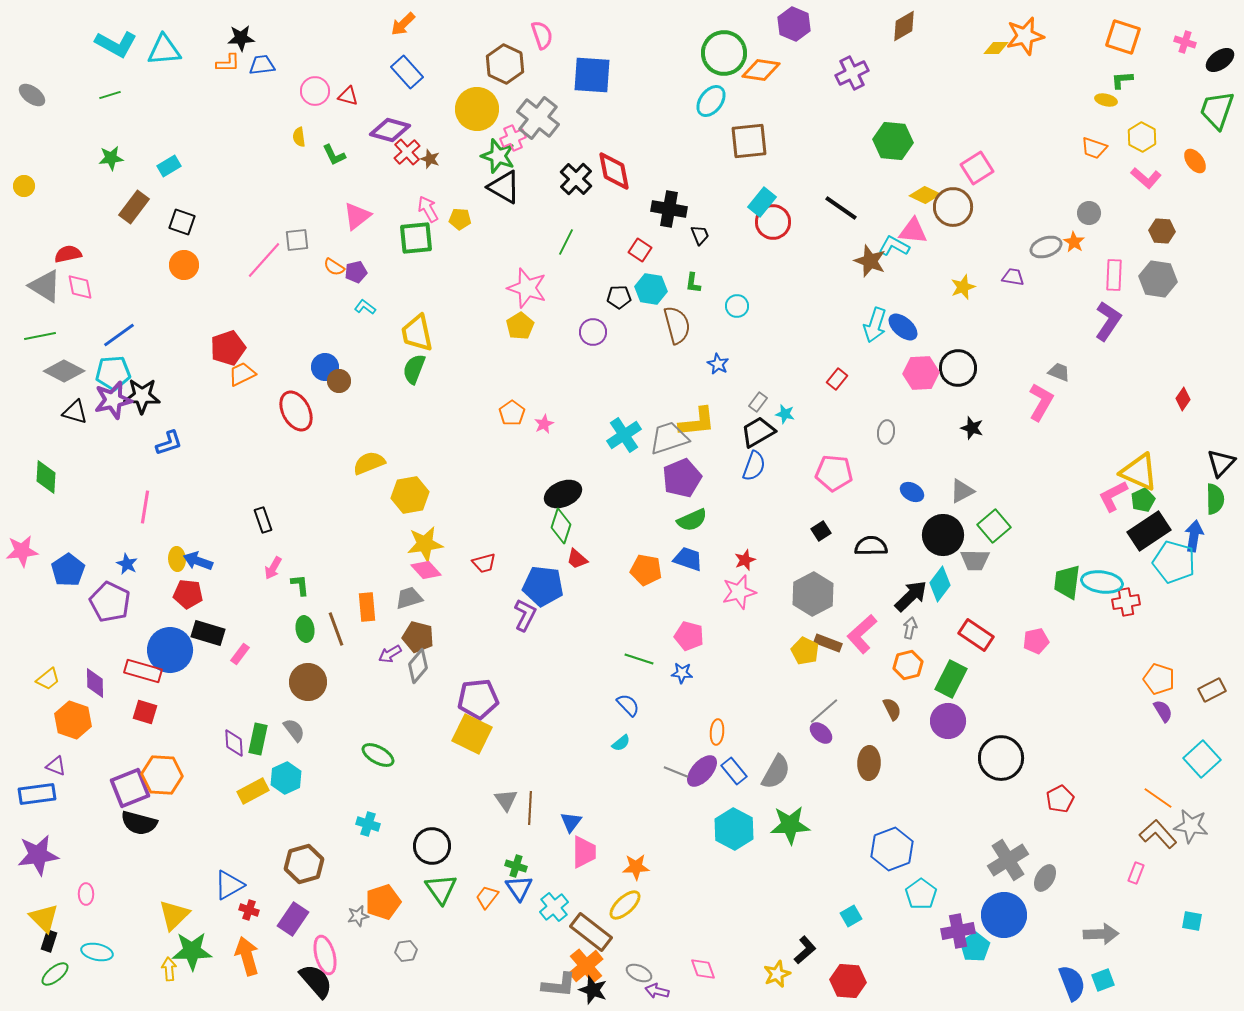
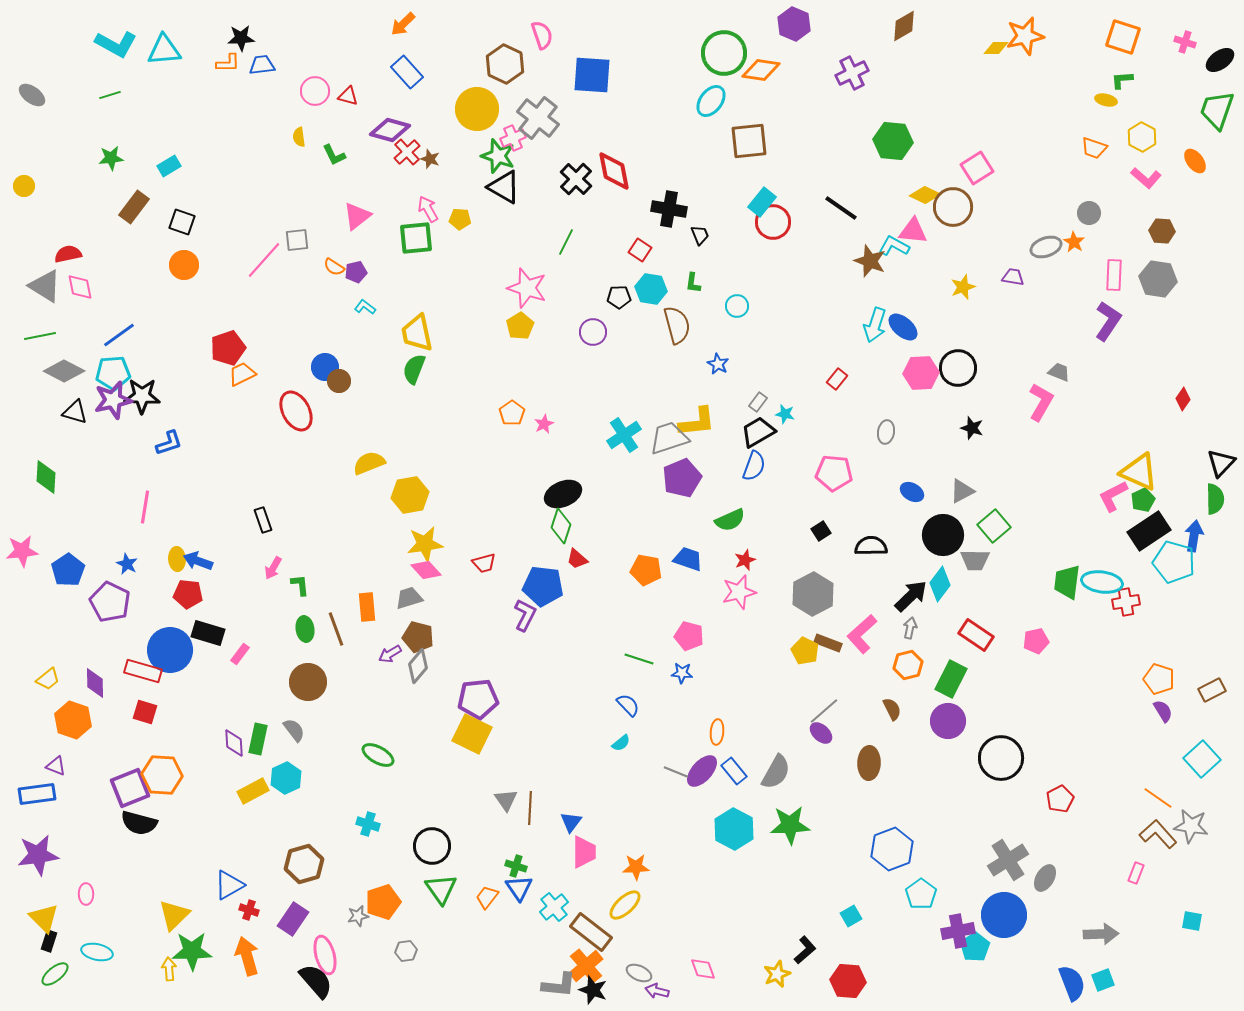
green semicircle at (692, 520): moved 38 px right
